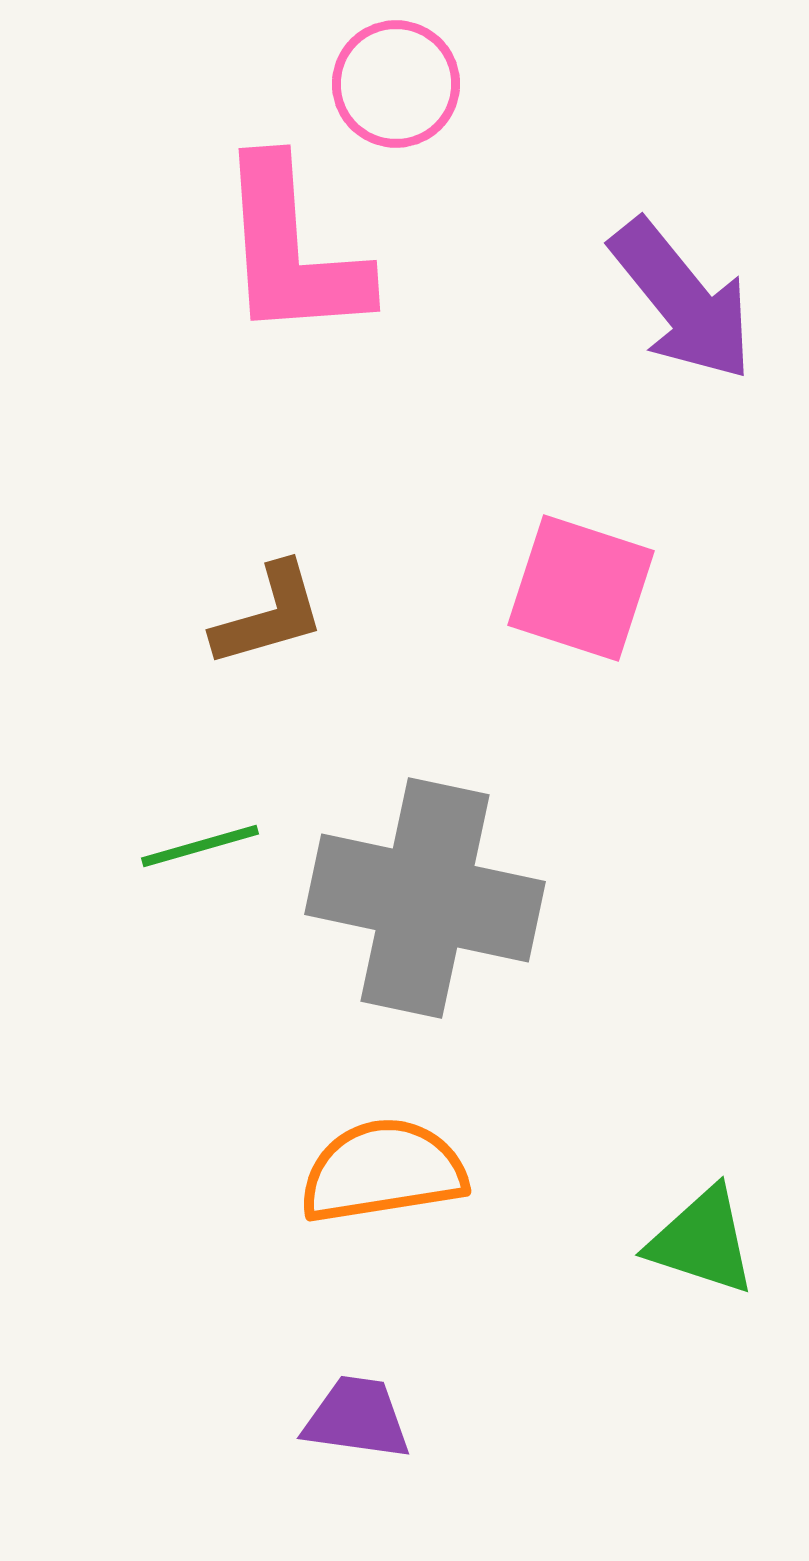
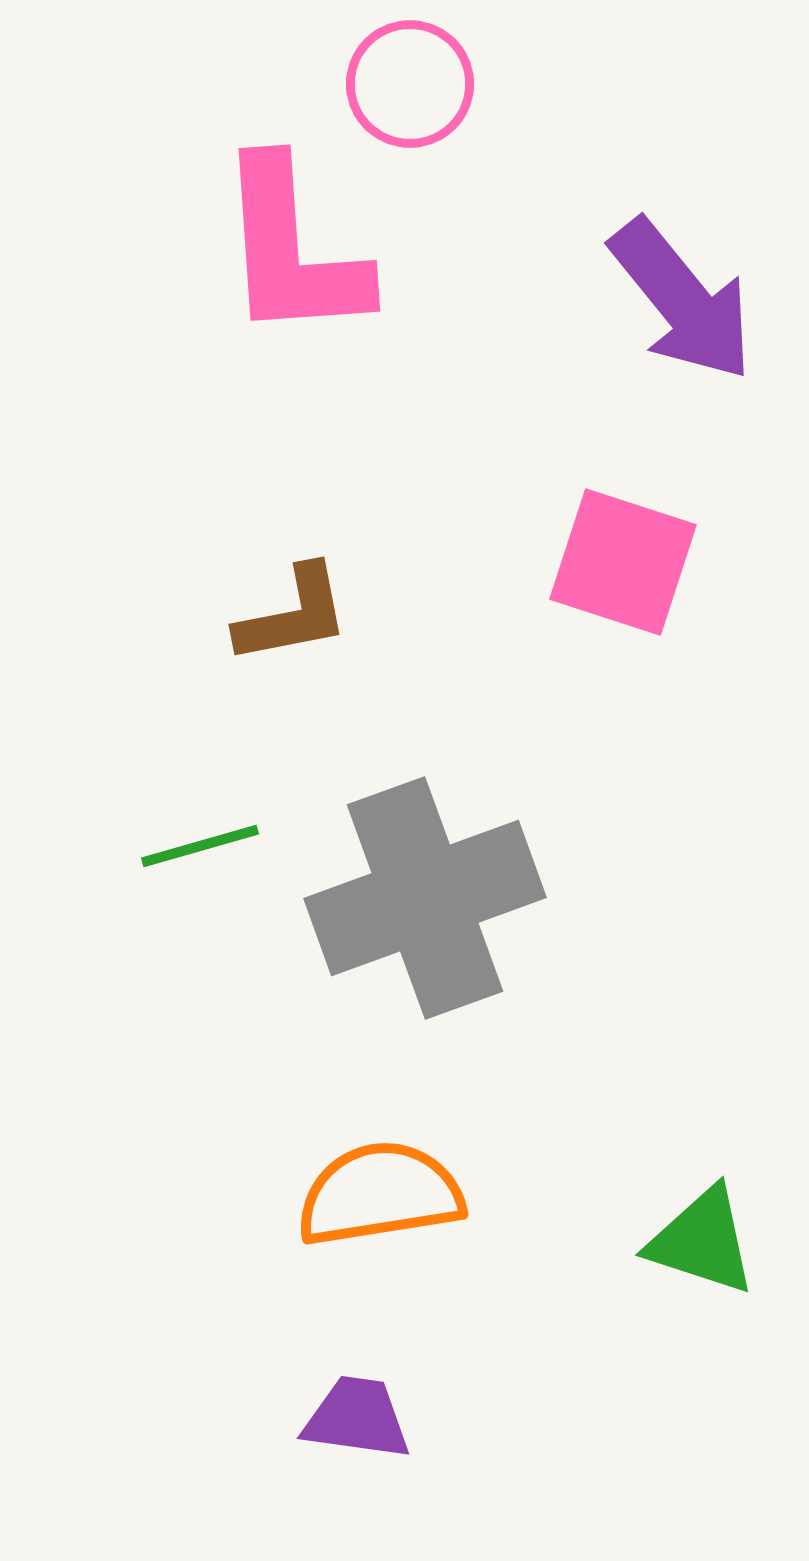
pink circle: moved 14 px right
pink square: moved 42 px right, 26 px up
brown L-shape: moved 24 px right; rotated 5 degrees clockwise
gray cross: rotated 32 degrees counterclockwise
orange semicircle: moved 3 px left, 23 px down
